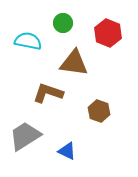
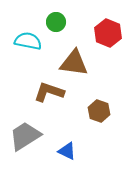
green circle: moved 7 px left, 1 px up
brown L-shape: moved 1 px right, 1 px up
